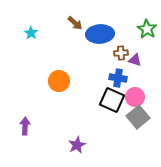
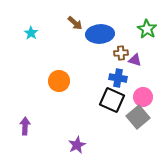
pink circle: moved 8 px right
